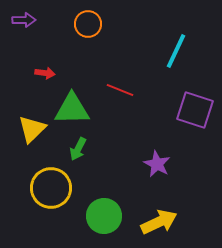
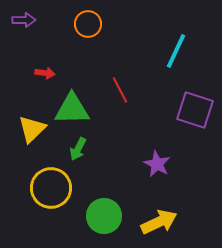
red line: rotated 40 degrees clockwise
